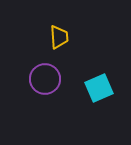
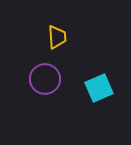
yellow trapezoid: moved 2 px left
